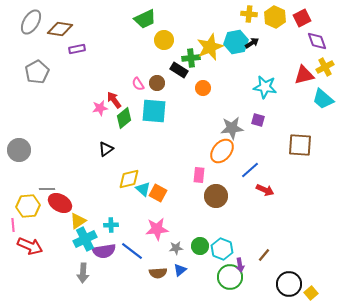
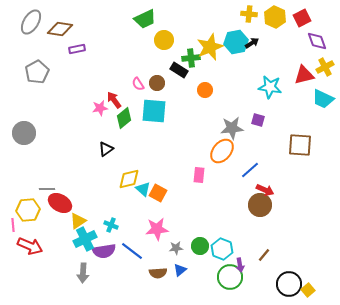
cyan star at (265, 87): moved 5 px right
orange circle at (203, 88): moved 2 px right, 2 px down
cyan trapezoid at (323, 99): rotated 15 degrees counterclockwise
gray circle at (19, 150): moved 5 px right, 17 px up
brown circle at (216, 196): moved 44 px right, 9 px down
yellow hexagon at (28, 206): moved 4 px down
cyan cross at (111, 225): rotated 24 degrees clockwise
yellow square at (311, 293): moved 3 px left, 3 px up
